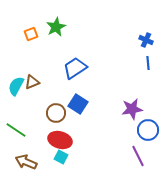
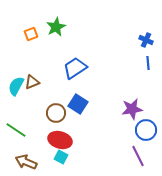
blue circle: moved 2 px left
